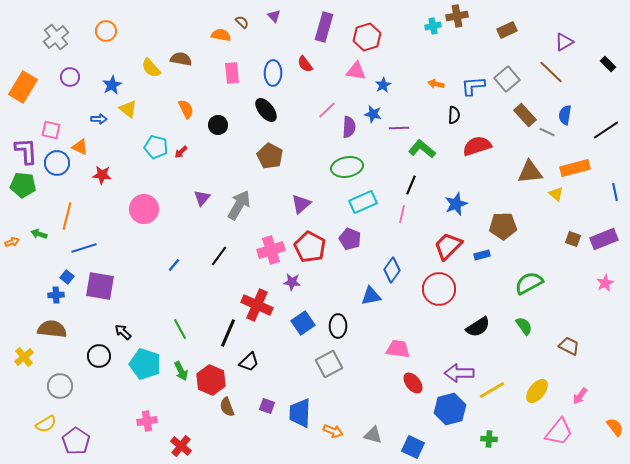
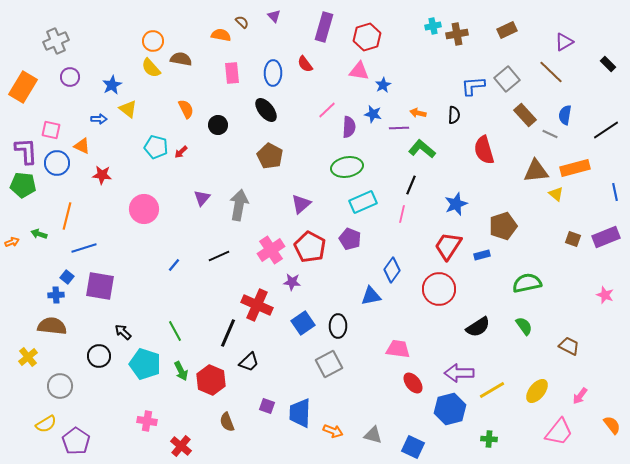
brown cross at (457, 16): moved 18 px down
orange circle at (106, 31): moved 47 px right, 10 px down
gray cross at (56, 37): moved 4 px down; rotated 15 degrees clockwise
pink triangle at (356, 71): moved 3 px right
orange arrow at (436, 84): moved 18 px left, 29 px down
gray line at (547, 132): moved 3 px right, 2 px down
red semicircle at (477, 146): moved 7 px right, 4 px down; rotated 88 degrees counterclockwise
orange triangle at (80, 147): moved 2 px right, 1 px up
brown triangle at (530, 172): moved 6 px right, 1 px up
gray arrow at (239, 205): rotated 20 degrees counterclockwise
brown pentagon at (503, 226): rotated 16 degrees counterclockwise
purple rectangle at (604, 239): moved 2 px right, 2 px up
red trapezoid at (448, 246): rotated 12 degrees counterclockwise
pink cross at (271, 250): rotated 16 degrees counterclockwise
black line at (219, 256): rotated 30 degrees clockwise
green semicircle at (529, 283): moved 2 px left; rotated 16 degrees clockwise
pink star at (605, 283): moved 12 px down; rotated 24 degrees counterclockwise
brown semicircle at (52, 329): moved 3 px up
green line at (180, 329): moved 5 px left, 2 px down
yellow cross at (24, 357): moved 4 px right
brown semicircle at (227, 407): moved 15 px down
pink cross at (147, 421): rotated 18 degrees clockwise
orange semicircle at (615, 427): moved 3 px left, 2 px up
